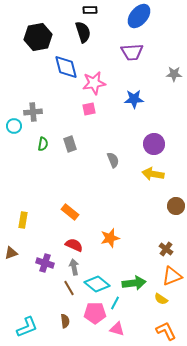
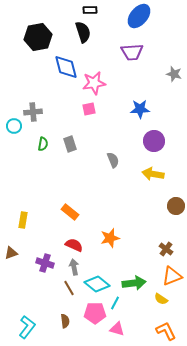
gray star: rotated 14 degrees clockwise
blue star: moved 6 px right, 10 px down
purple circle: moved 3 px up
cyan L-shape: rotated 30 degrees counterclockwise
